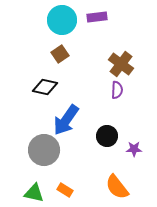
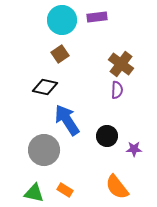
blue arrow: moved 1 px right; rotated 112 degrees clockwise
